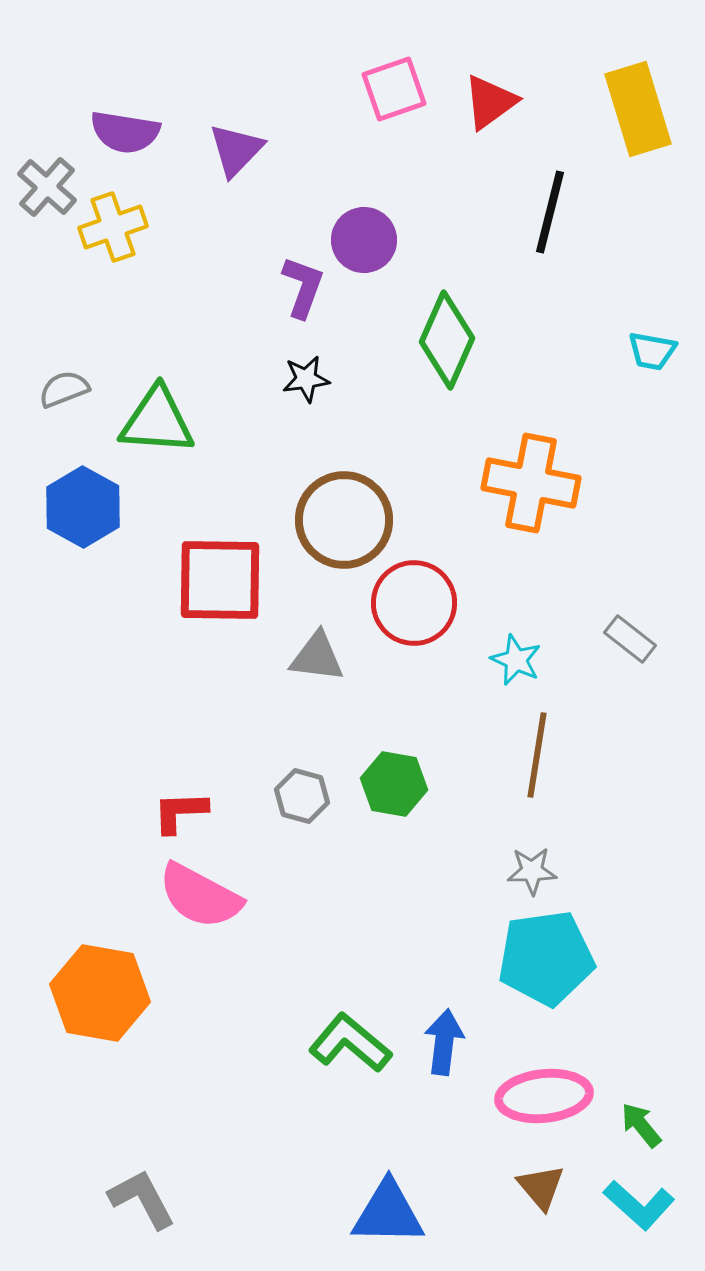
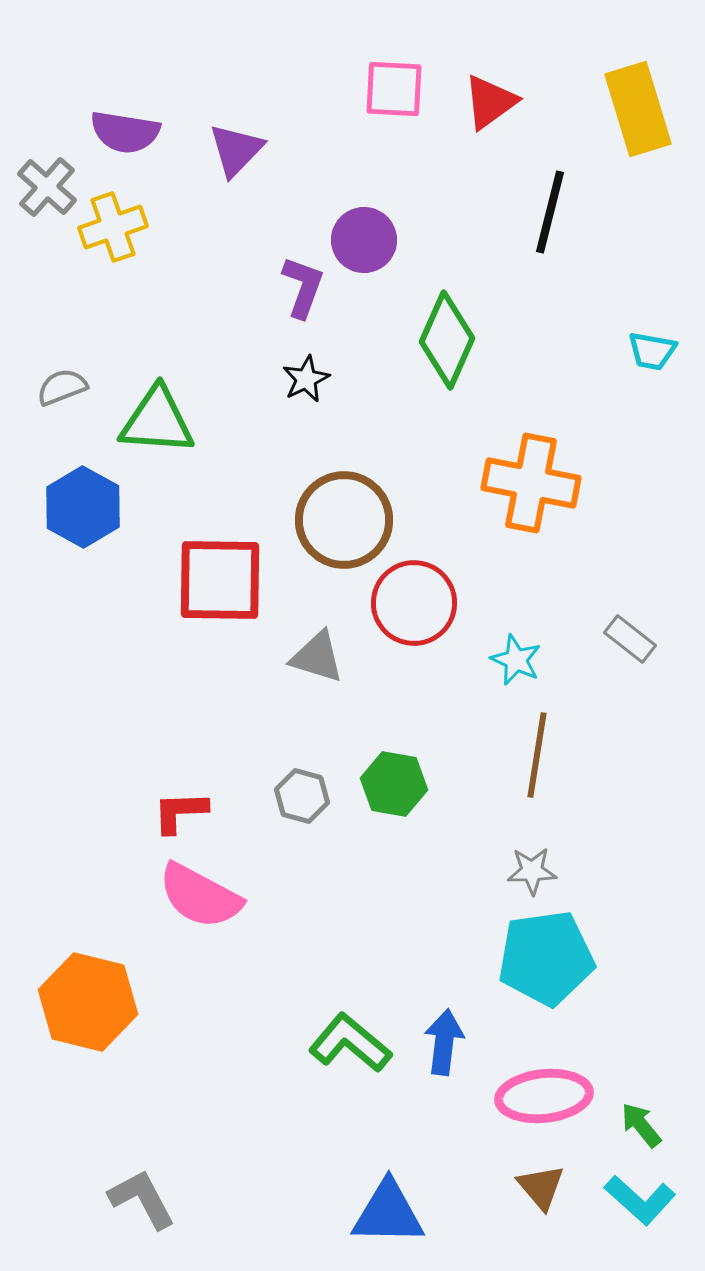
pink square: rotated 22 degrees clockwise
black star: rotated 18 degrees counterclockwise
gray semicircle: moved 2 px left, 2 px up
gray triangle: rotated 10 degrees clockwise
orange hexagon: moved 12 px left, 9 px down; rotated 4 degrees clockwise
cyan L-shape: moved 1 px right, 5 px up
